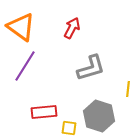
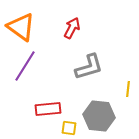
gray L-shape: moved 2 px left, 1 px up
red rectangle: moved 4 px right, 3 px up
gray hexagon: rotated 12 degrees counterclockwise
